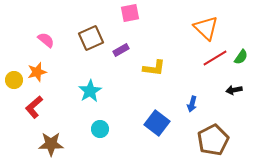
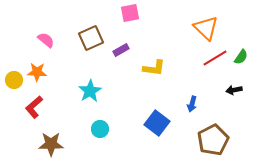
orange star: rotated 18 degrees clockwise
